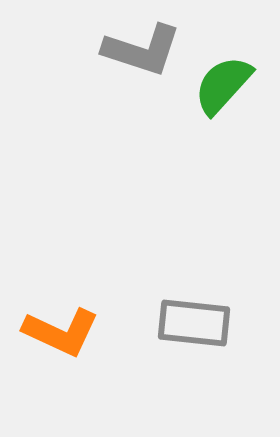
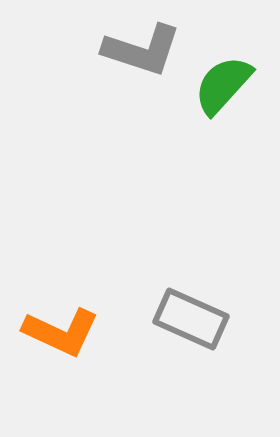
gray rectangle: moved 3 px left, 4 px up; rotated 18 degrees clockwise
